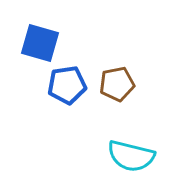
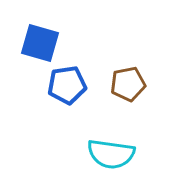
brown pentagon: moved 11 px right
cyan semicircle: moved 20 px left, 2 px up; rotated 6 degrees counterclockwise
